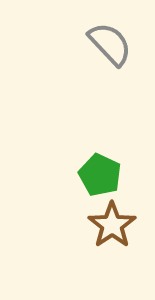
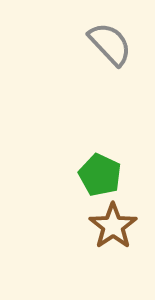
brown star: moved 1 px right, 1 px down
